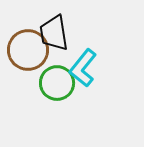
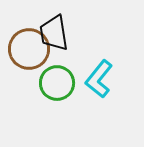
brown circle: moved 1 px right, 1 px up
cyan L-shape: moved 16 px right, 11 px down
